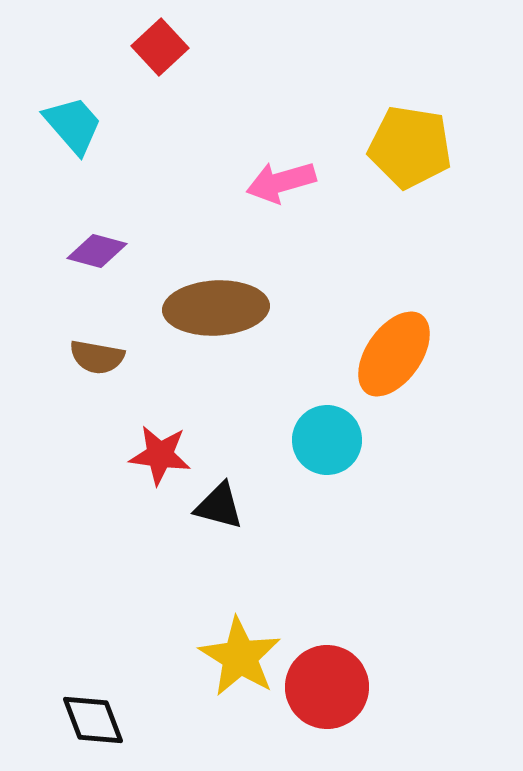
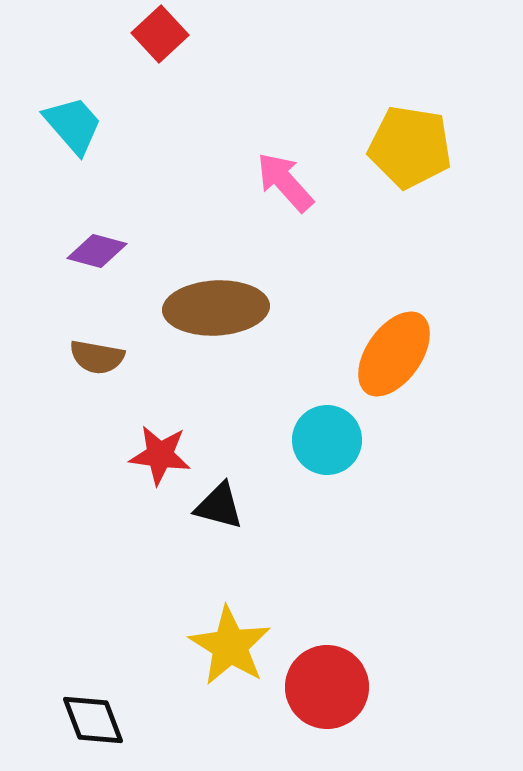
red square: moved 13 px up
pink arrow: moved 4 px right; rotated 64 degrees clockwise
yellow star: moved 10 px left, 11 px up
